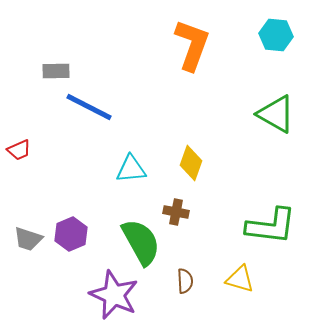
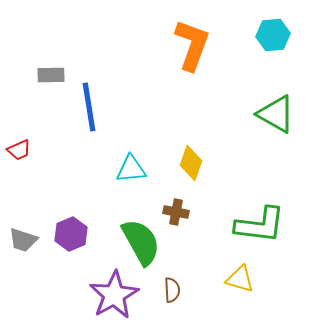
cyan hexagon: moved 3 px left; rotated 12 degrees counterclockwise
gray rectangle: moved 5 px left, 4 px down
blue line: rotated 54 degrees clockwise
green L-shape: moved 11 px left, 1 px up
gray trapezoid: moved 5 px left, 1 px down
brown semicircle: moved 13 px left, 9 px down
purple star: rotated 18 degrees clockwise
